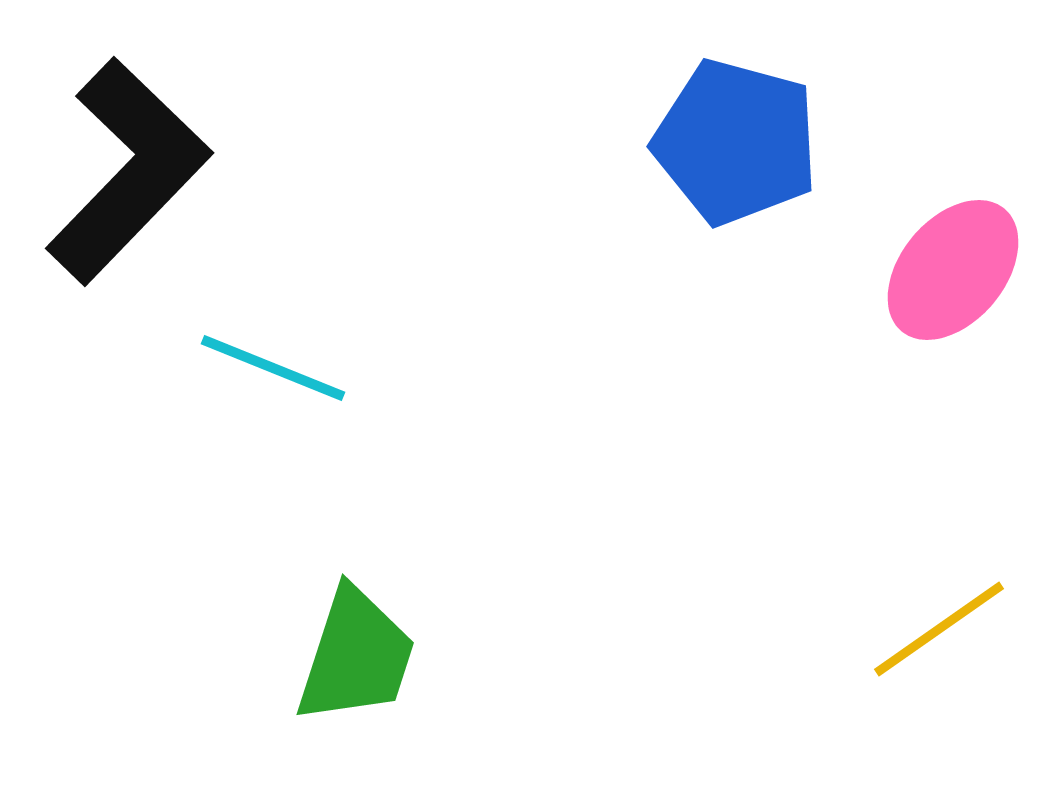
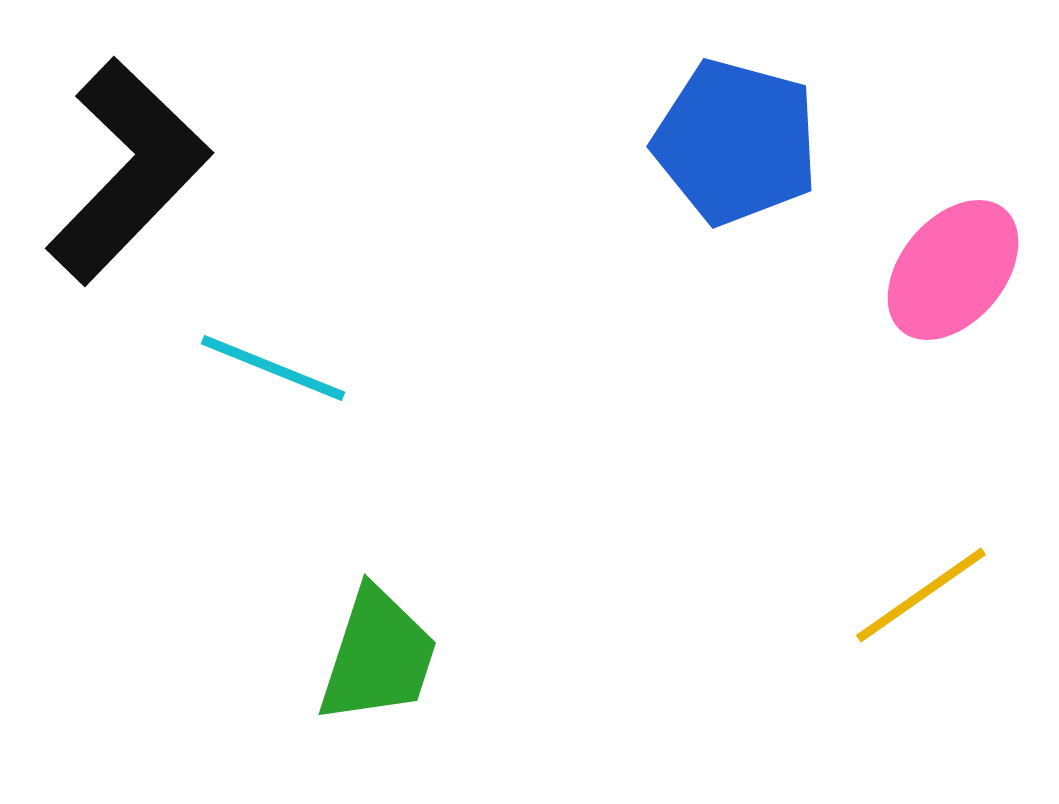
yellow line: moved 18 px left, 34 px up
green trapezoid: moved 22 px right
